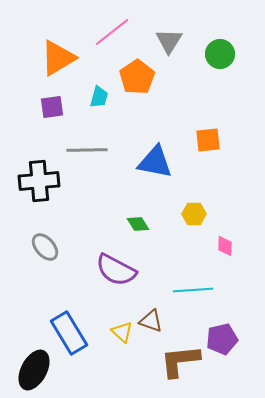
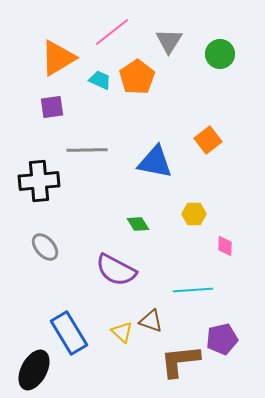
cyan trapezoid: moved 1 px right, 17 px up; rotated 80 degrees counterclockwise
orange square: rotated 32 degrees counterclockwise
